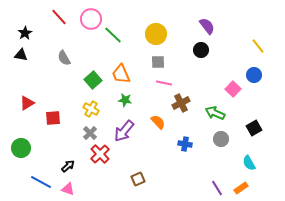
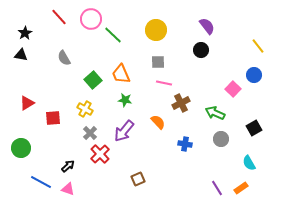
yellow circle: moved 4 px up
yellow cross: moved 6 px left
